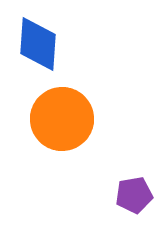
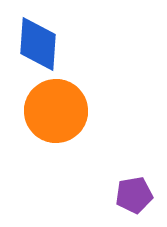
orange circle: moved 6 px left, 8 px up
